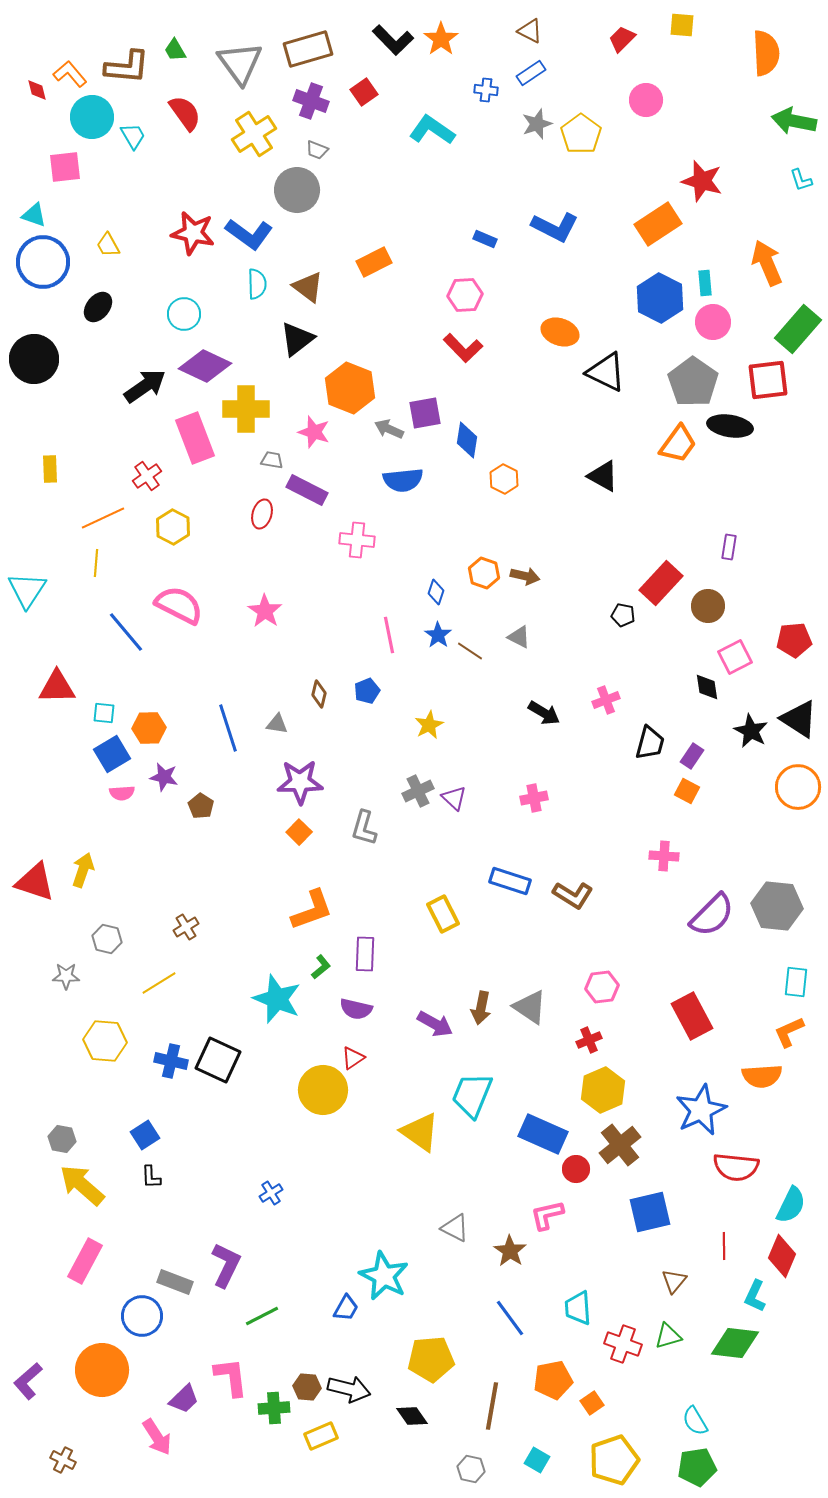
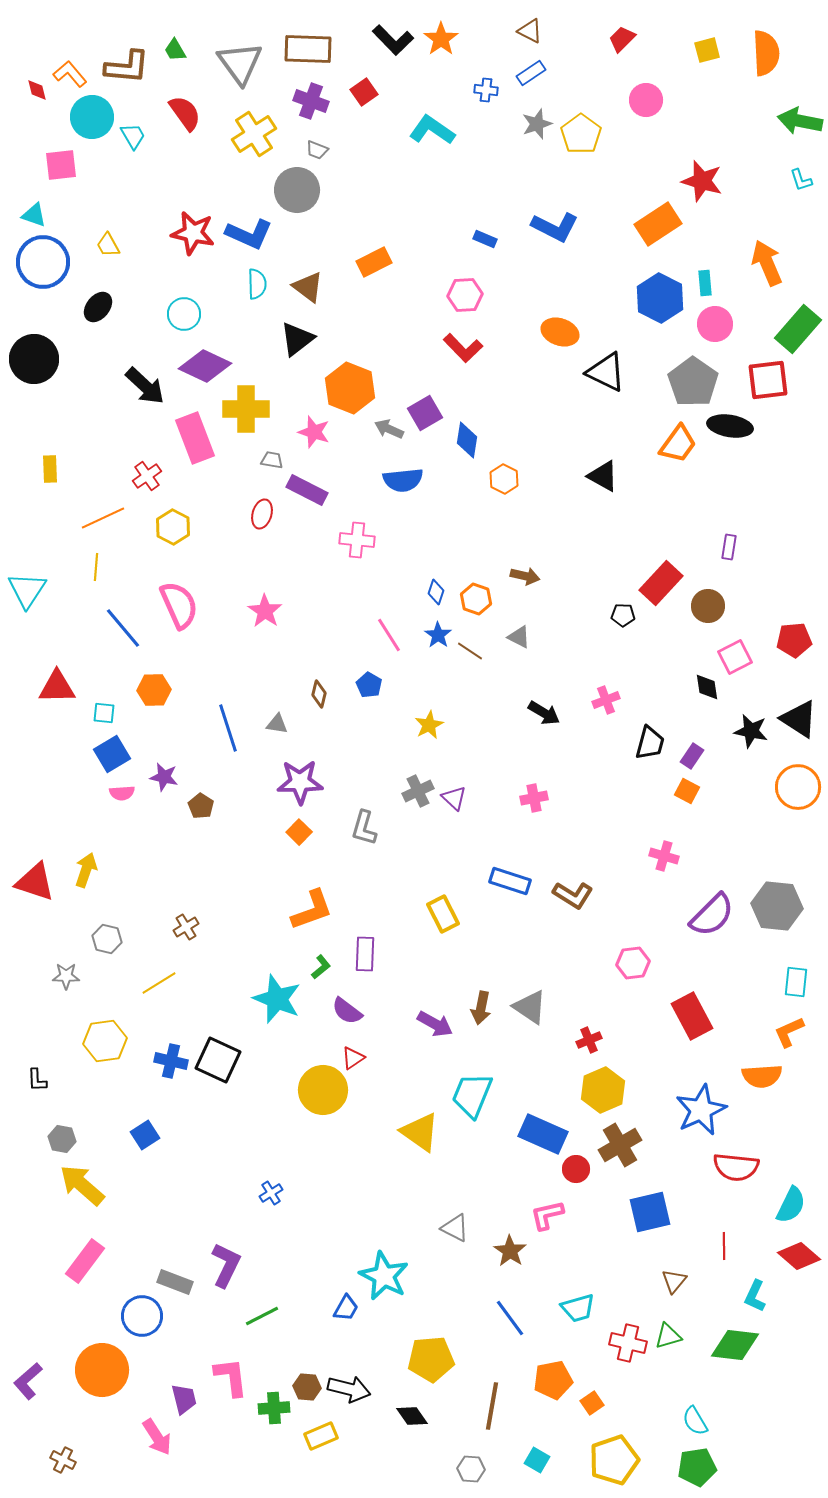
yellow square at (682, 25): moved 25 px right, 25 px down; rotated 20 degrees counterclockwise
brown rectangle at (308, 49): rotated 18 degrees clockwise
green arrow at (794, 121): moved 6 px right
pink square at (65, 167): moved 4 px left, 2 px up
blue L-shape at (249, 234): rotated 12 degrees counterclockwise
pink circle at (713, 322): moved 2 px right, 2 px down
black arrow at (145, 386): rotated 78 degrees clockwise
purple square at (425, 413): rotated 20 degrees counterclockwise
yellow line at (96, 563): moved 4 px down
orange hexagon at (484, 573): moved 8 px left, 26 px down
pink semicircle at (179, 605): rotated 39 degrees clockwise
black pentagon at (623, 615): rotated 10 degrees counterclockwise
blue line at (126, 632): moved 3 px left, 4 px up
pink line at (389, 635): rotated 21 degrees counterclockwise
blue pentagon at (367, 691): moved 2 px right, 6 px up; rotated 20 degrees counterclockwise
orange hexagon at (149, 728): moved 5 px right, 38 px up
black star at (751, 731): rotated 16 degrees counterclockwise
pink cross at (664, 856): rotated 12 degrees clockwise
yellow arrow at (83, 870): moved 3 px right
pink hexagon at (602, 987): moved 31 px right, 24 px up
purple semicircle at (356, 1009): moved 9 px left, 2 px down; rotated 24 degrees clockwise
yellow hexagon at (105, 1041): rotated 12 degrees counterclockwise
brown cross at (620, 1145): rotated 9 degrees clockwise
black L-shape at (151, 1177): moved 114 px left, 97 px up
red diamond at (782, 1256): moved 17 px right; rotated 72 degrees counterclockwise
pink rectangle at (85, 1261): rotated 9 degrees clockwise
cyan trapezoid at (578, 1308): rotated 102 degrees counterclockwise
green diamond at (735, 1343): moved 2 px down
red cross at (623, 1344): moved 5 px right, 1 px up; rotated 6 degrees counterclockwise
purple trapezoid at (184, 1399): rotated 60 degrees counterclockwise
gray hexagon at (471, 1469): rotated 8 degrees counterclockwise
